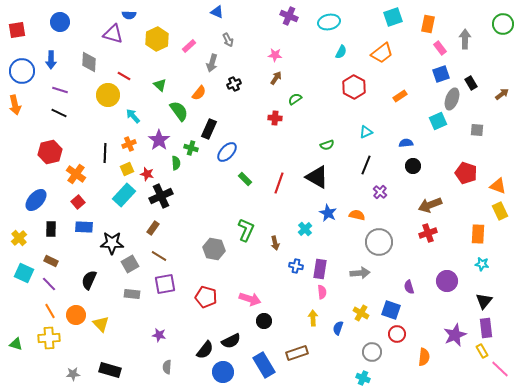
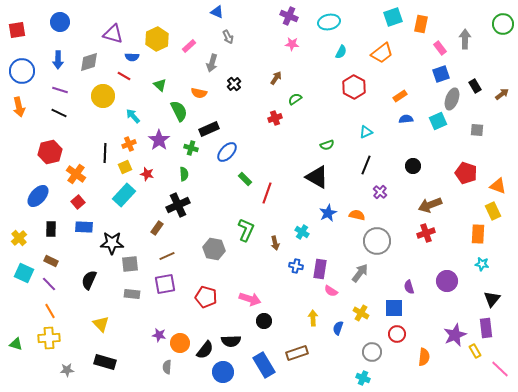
blue semicircle at (129, 15): moved 3 px right, 42 px down
orange rectangle at (428, 24): moved 7 px left
gray arrow at (228, 40): moved 3 px up
pink star at (275, 55): moved 17 px right, 11 px up
blue arrow at (51, 60): moved 7 px right
gray diamond at (89, 62): rotated 70 degrees clockwise
black rectangle at (471, 83): moved 4 px right, 3 px down
black cross at (234, 84): rotated 16 degrees counterclockwise
orange semicircle at (199, 93): rotated 63 degrees clockwise
yellow circle at (108, 95): moved 5 px left, 1 px down
orange arrow at (15, 105): moved 4 px right, 2 px down
green semicircle at (179, 111): rotated 10 degrees clockwise
red cross at (275, 118): rotated 24 degrees counterclockwise
black rectangle at (209, 129): rotated 42 degrees clockwise
blue semicircle at (406, 143): moved 24 px up
green semicircle at (176, 163): moved 8 px right, 11 px down
yellow square at (127, 169): moved 2 px left, 2 px up
red line at (279, 183): moved 12 px left, 10 px down
black cross at (161, 196): moved 17 px right, 9 px down
blue ellipse at (36, 200): moved 2 px right, 4 px up
yellow rectangle at (500, 211): moved 7 px left
blue star at (328, 213): rotated 18 degrees clockwise
brown rectangle at (153, 228): moved 4 px right
cyan cross at (305, 229): moved 3 px left, 3 px down; rotated 16 degrees counterclockwise
red cross at (428, 233): moved 2 px left
gray circle at (379, 242): moved 2 px left, 1 px up
brown line at (159, 256): moved 8 px right; rotated 56 degrees counterclockwise
gray square at (130, 264): rotated 24 degrees clockwise
gray arrow at (360, 273): rotated 48 degrees counterclockwise
pink semicircle at (322, 292): moved 9 px right, 1 px up; rotated 128 degrees clockwise
black triangle at (484, 301): moved 8 px right, 2 px up
blue square at (391, 310): moved 3 px right, 2 px up; rotated 18 degrees counterclockwise
orange circle at (76, 315): moved 104 px right, 28 px down
black semicircle at (231, 341): rotated 24 degrees clockwise
yellow rectangle at (482, 351): moved 7 px left
black rectangle at (110, 370): moved 5 px left, 8 px up
gray star at (73, 374): moved 6 px left, 4 px up
